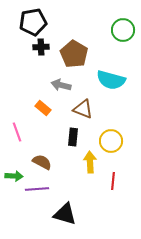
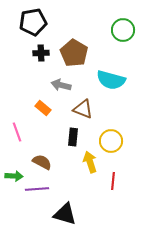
black cross: moved 6 px down
brown pentagon: moved 1 px up
yellow arrow: rotated 15 degrees counterclockwise
